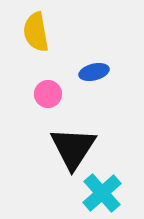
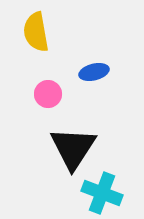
cyan cross: rotated 27 degrees counterclockwise
